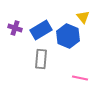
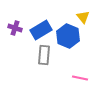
gray rectangle: moved 3 px right, 4 px up
